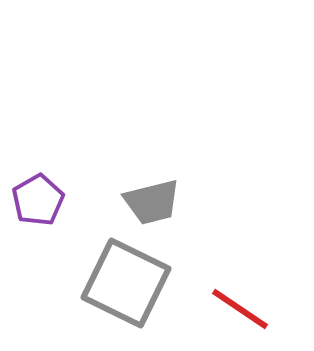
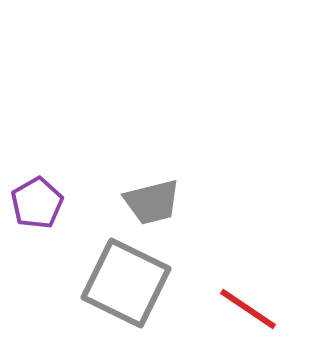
purple pentagon: moved 1 px left, 3 px down
red line: moved 8 px right
